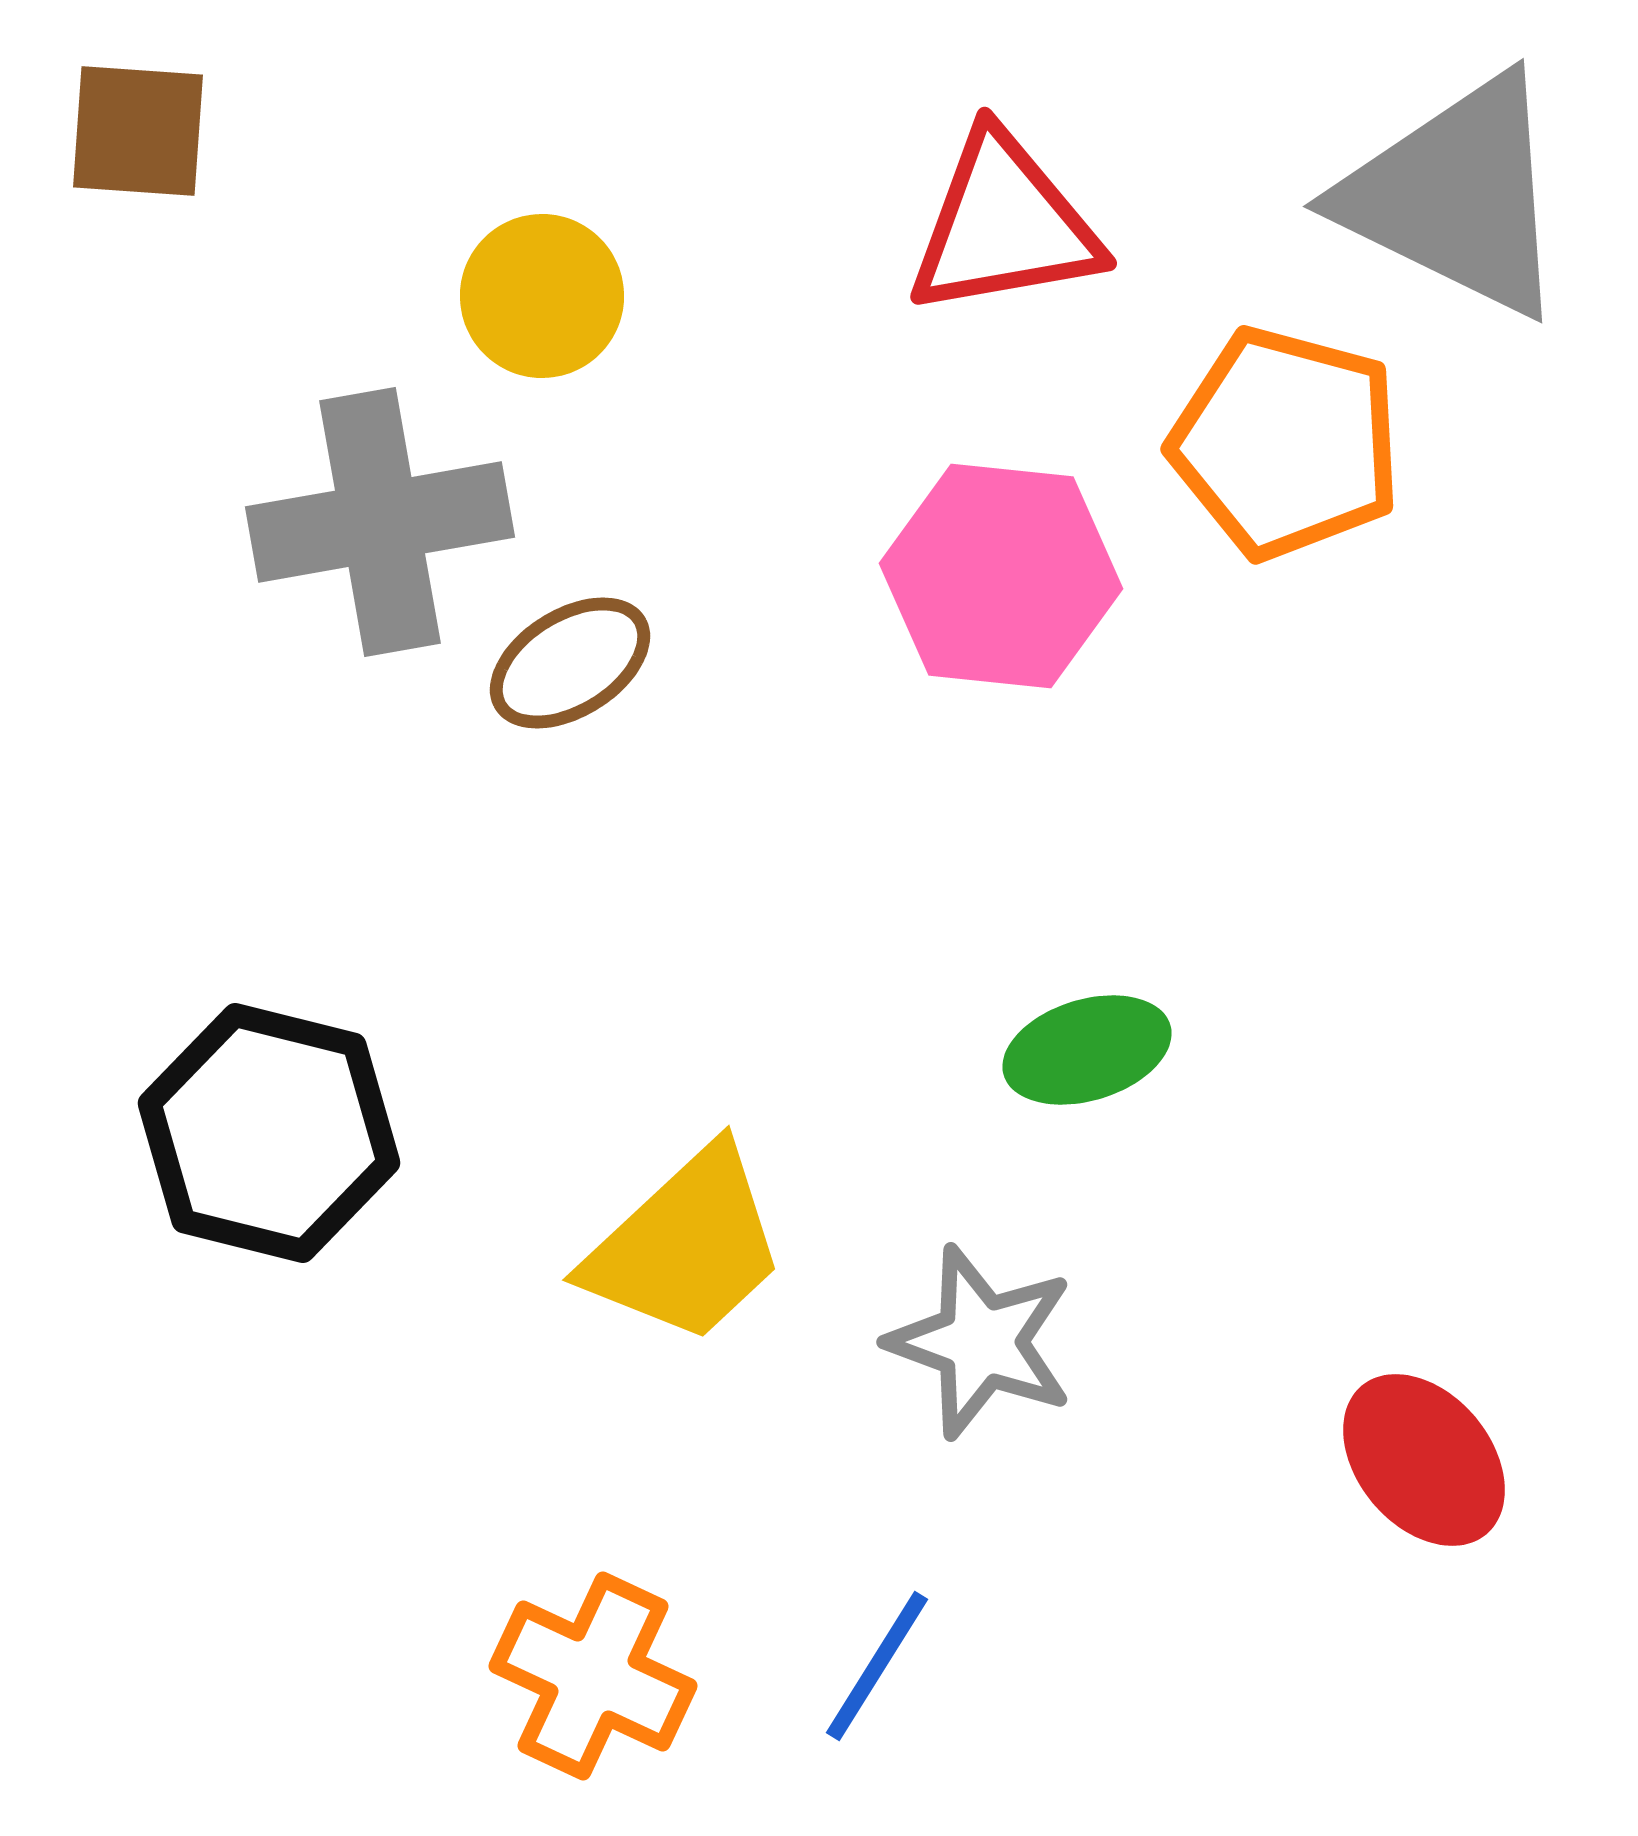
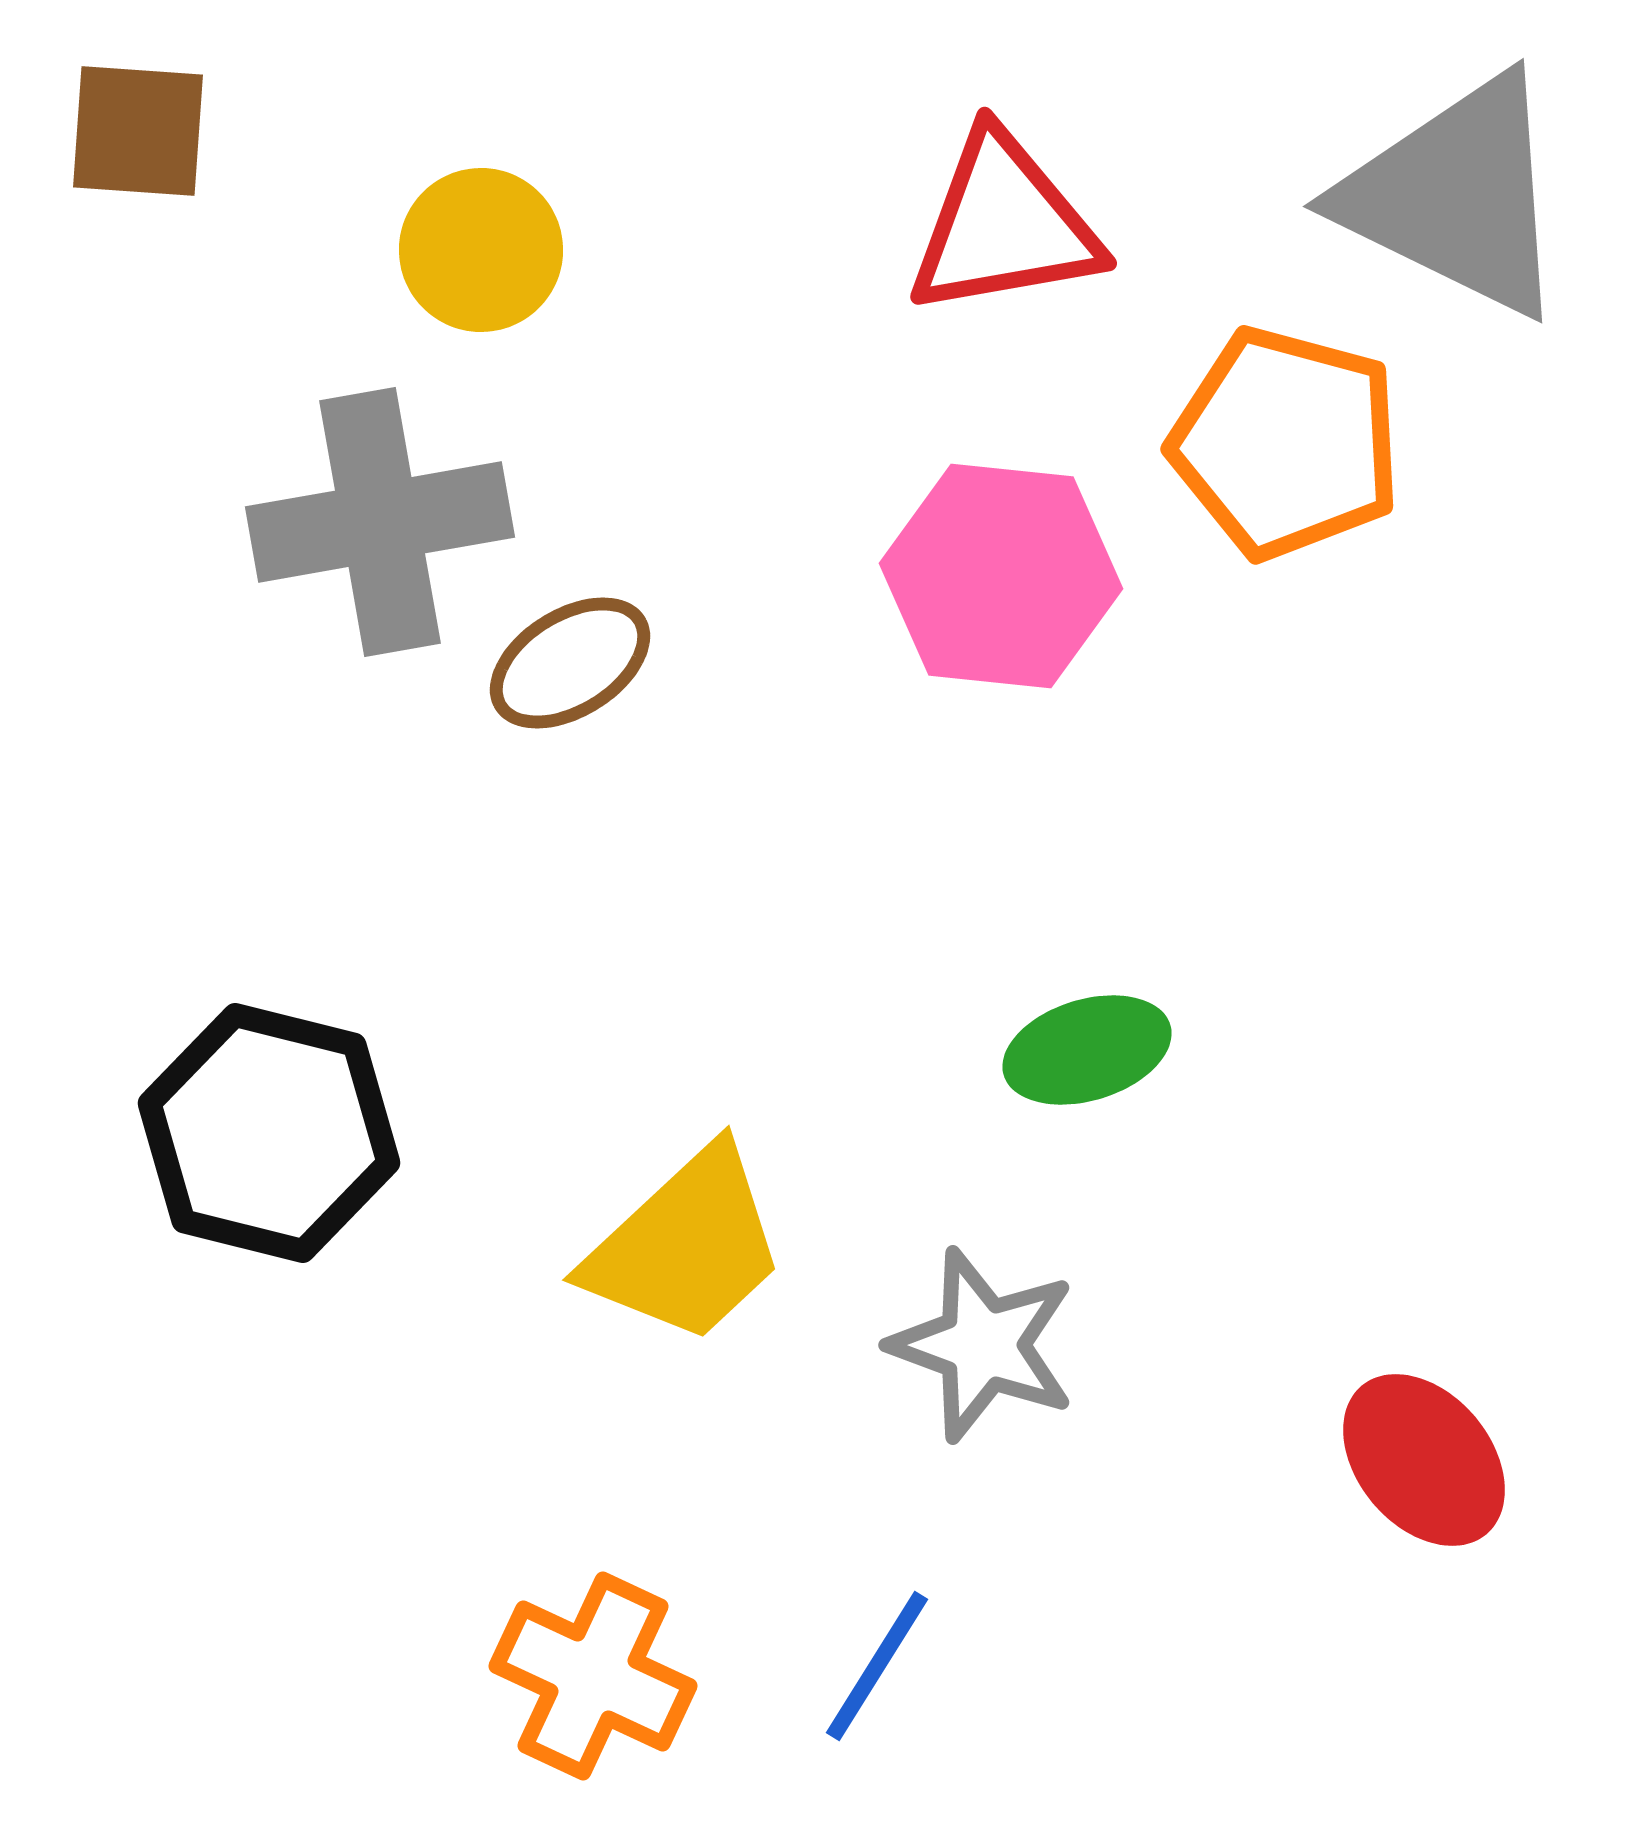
yellow circle: moved 61 px left, 46 px up
gray star: moved 2 px right, 3 px down
